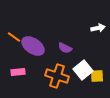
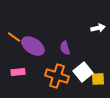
purple semicircle: rotated 48 degrees clockwise
white square: moved 2 px down
yellow square: moved 1 px right, 3 px down
